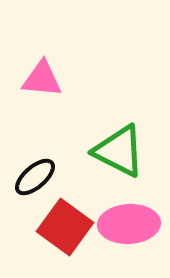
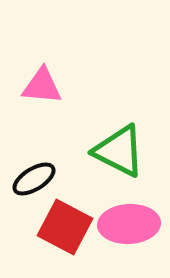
pink triangle: moved 7 px down
black ellipse: moved 1 px left, 2 px down; rotated 9 degrees clockwise
red square: rotated 8 degrees counterclockwise
